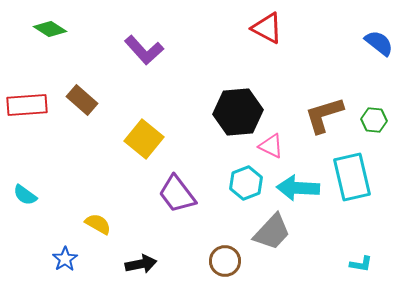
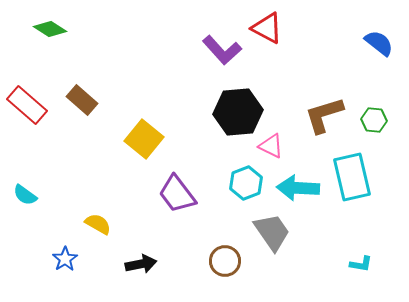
purple L-shape: moved 78 px right
red rectangle: rotated 45 degrees clockwise
gray trapezoid: rotated 78 degrees counterclockwise
